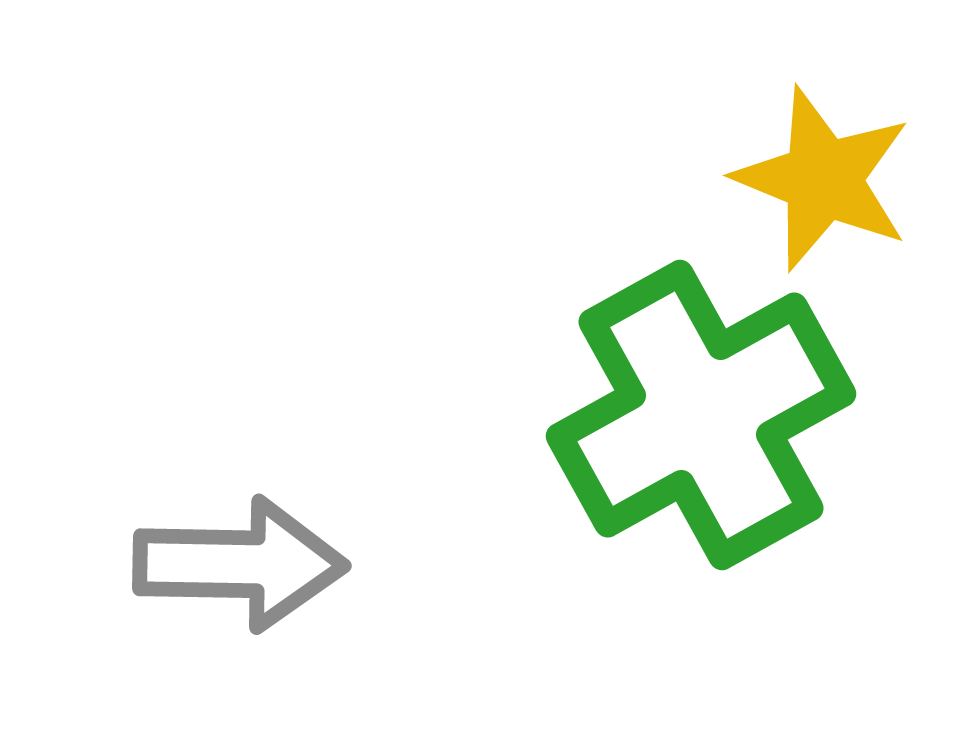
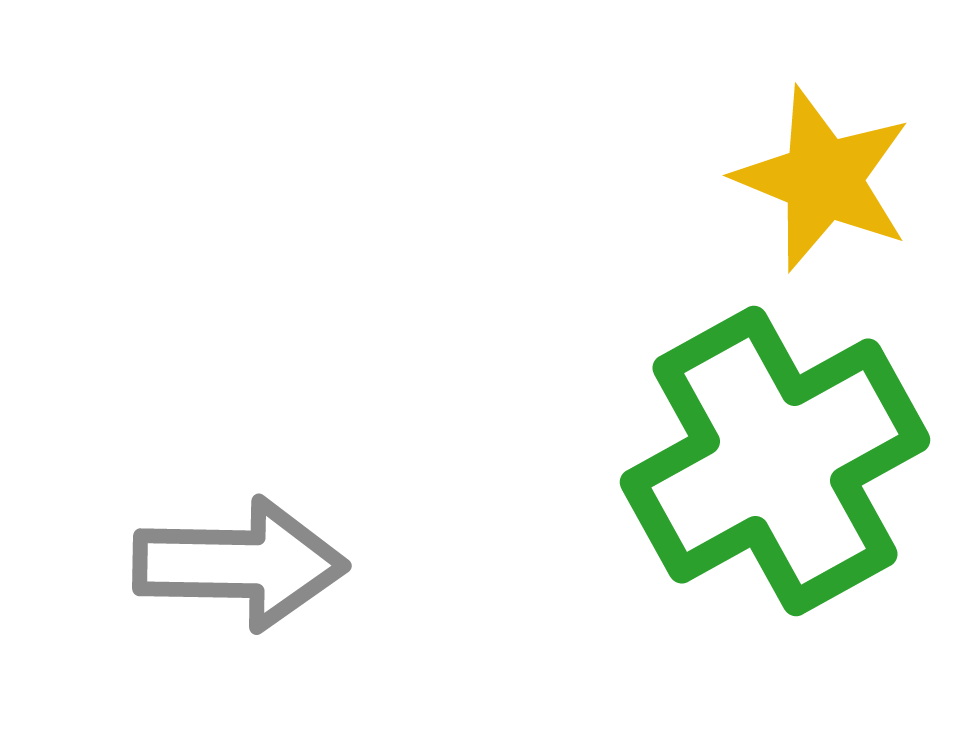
green cross: moved 74 px right, 46 px down
